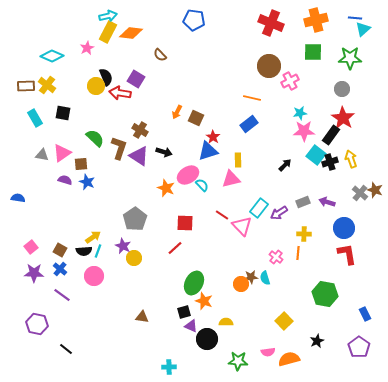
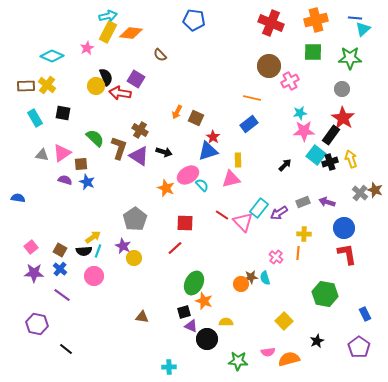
pink triangle at (242, 226): moved 1 px right, 4 px up
